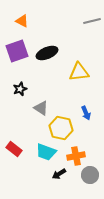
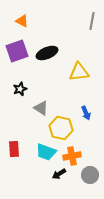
gray line: rotated 66 degrees counterclockwise
red rectangle: rotated 49 degrees clockwise
orange cross: moved 4 px left
